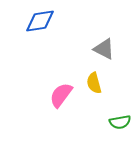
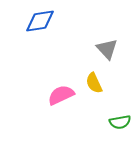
gray triangle: moved 3 px right; rotated 20 degrees clockwise
yellow semicircle: rotated 10 degrees counterclockwise
pink semicircle: rotated 28 degrees clockwise
